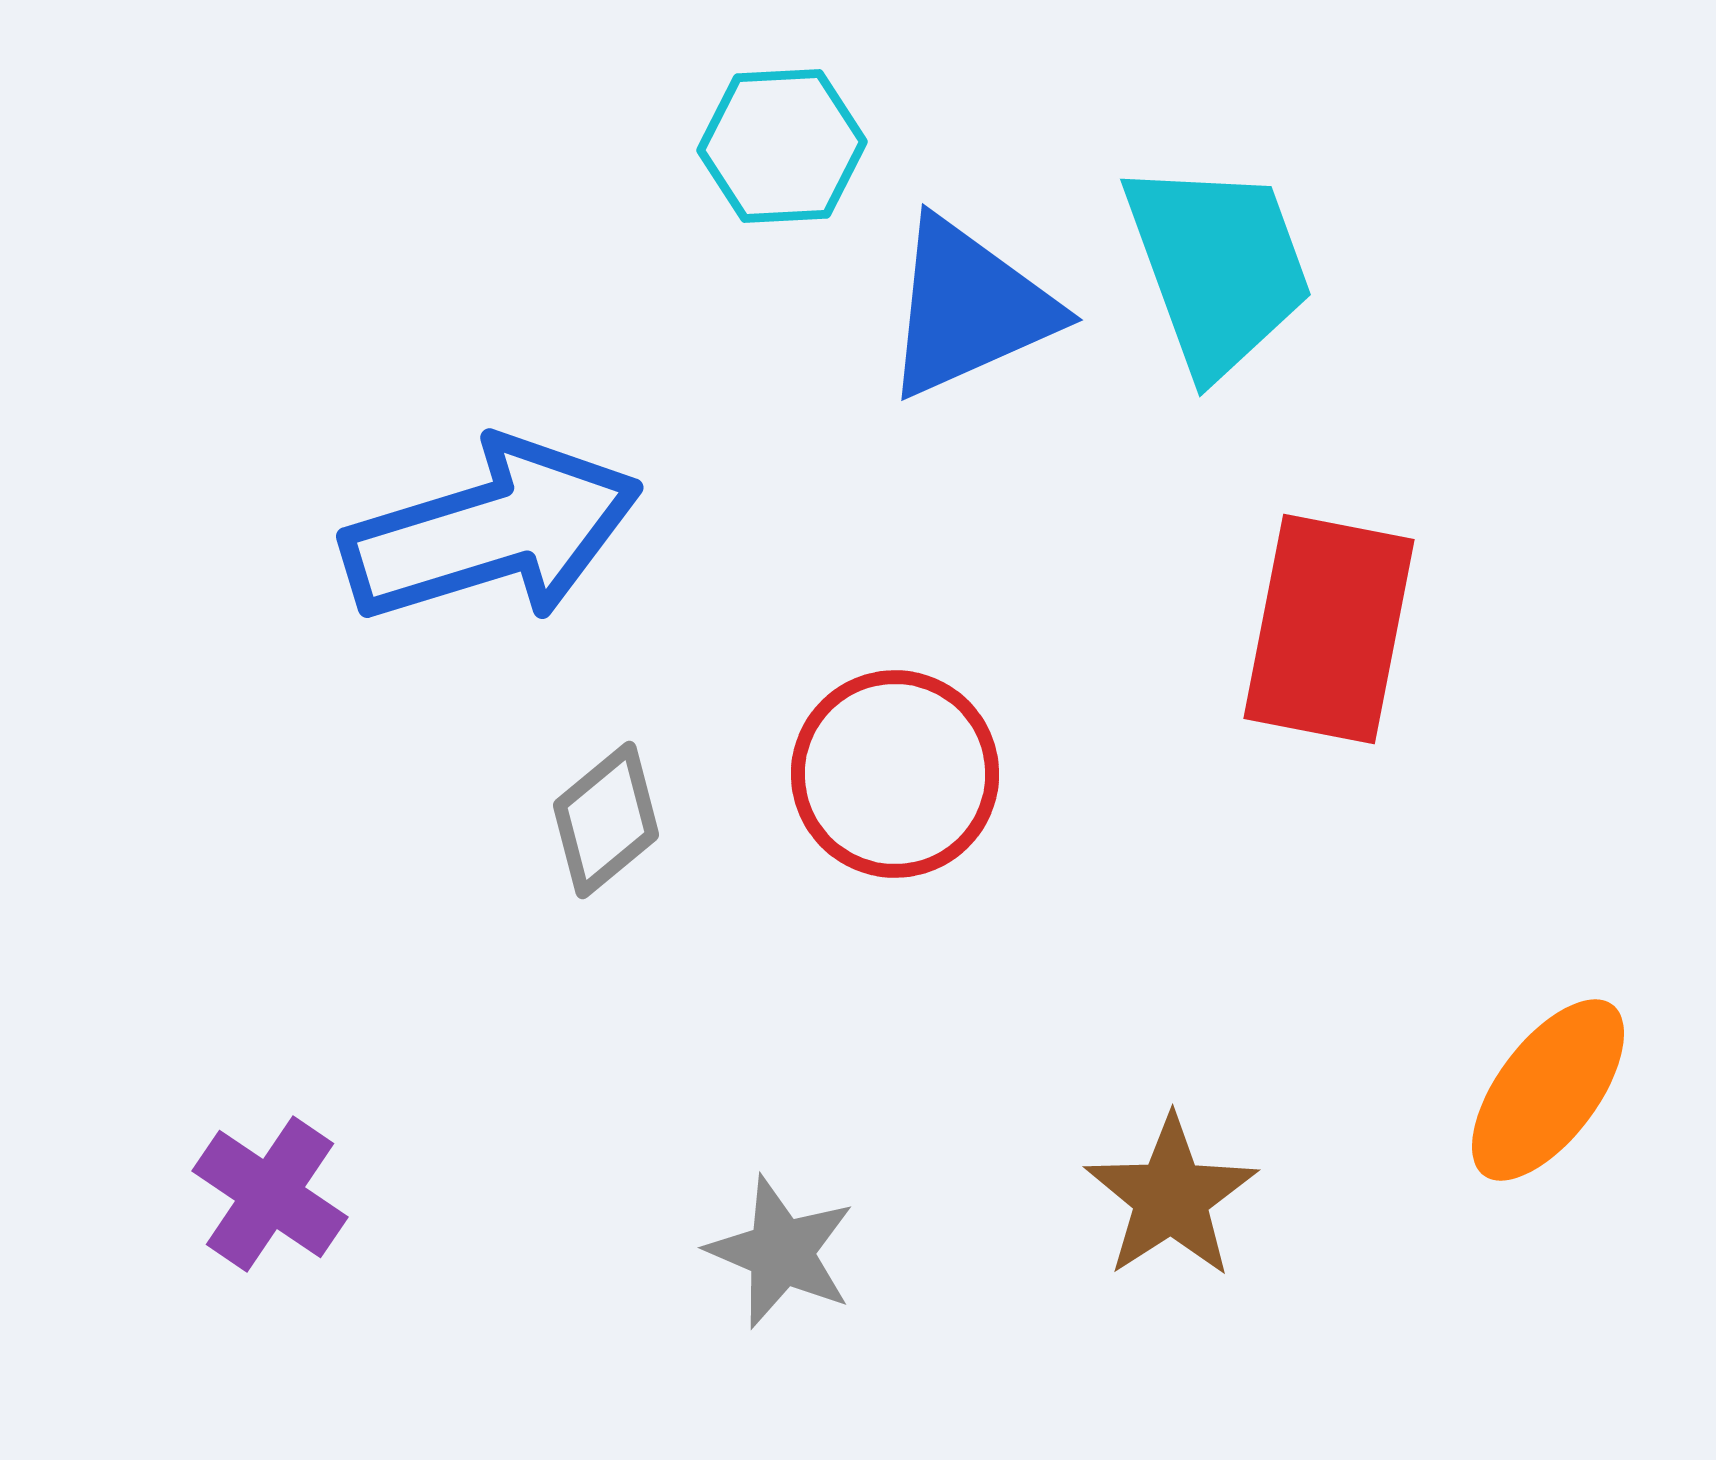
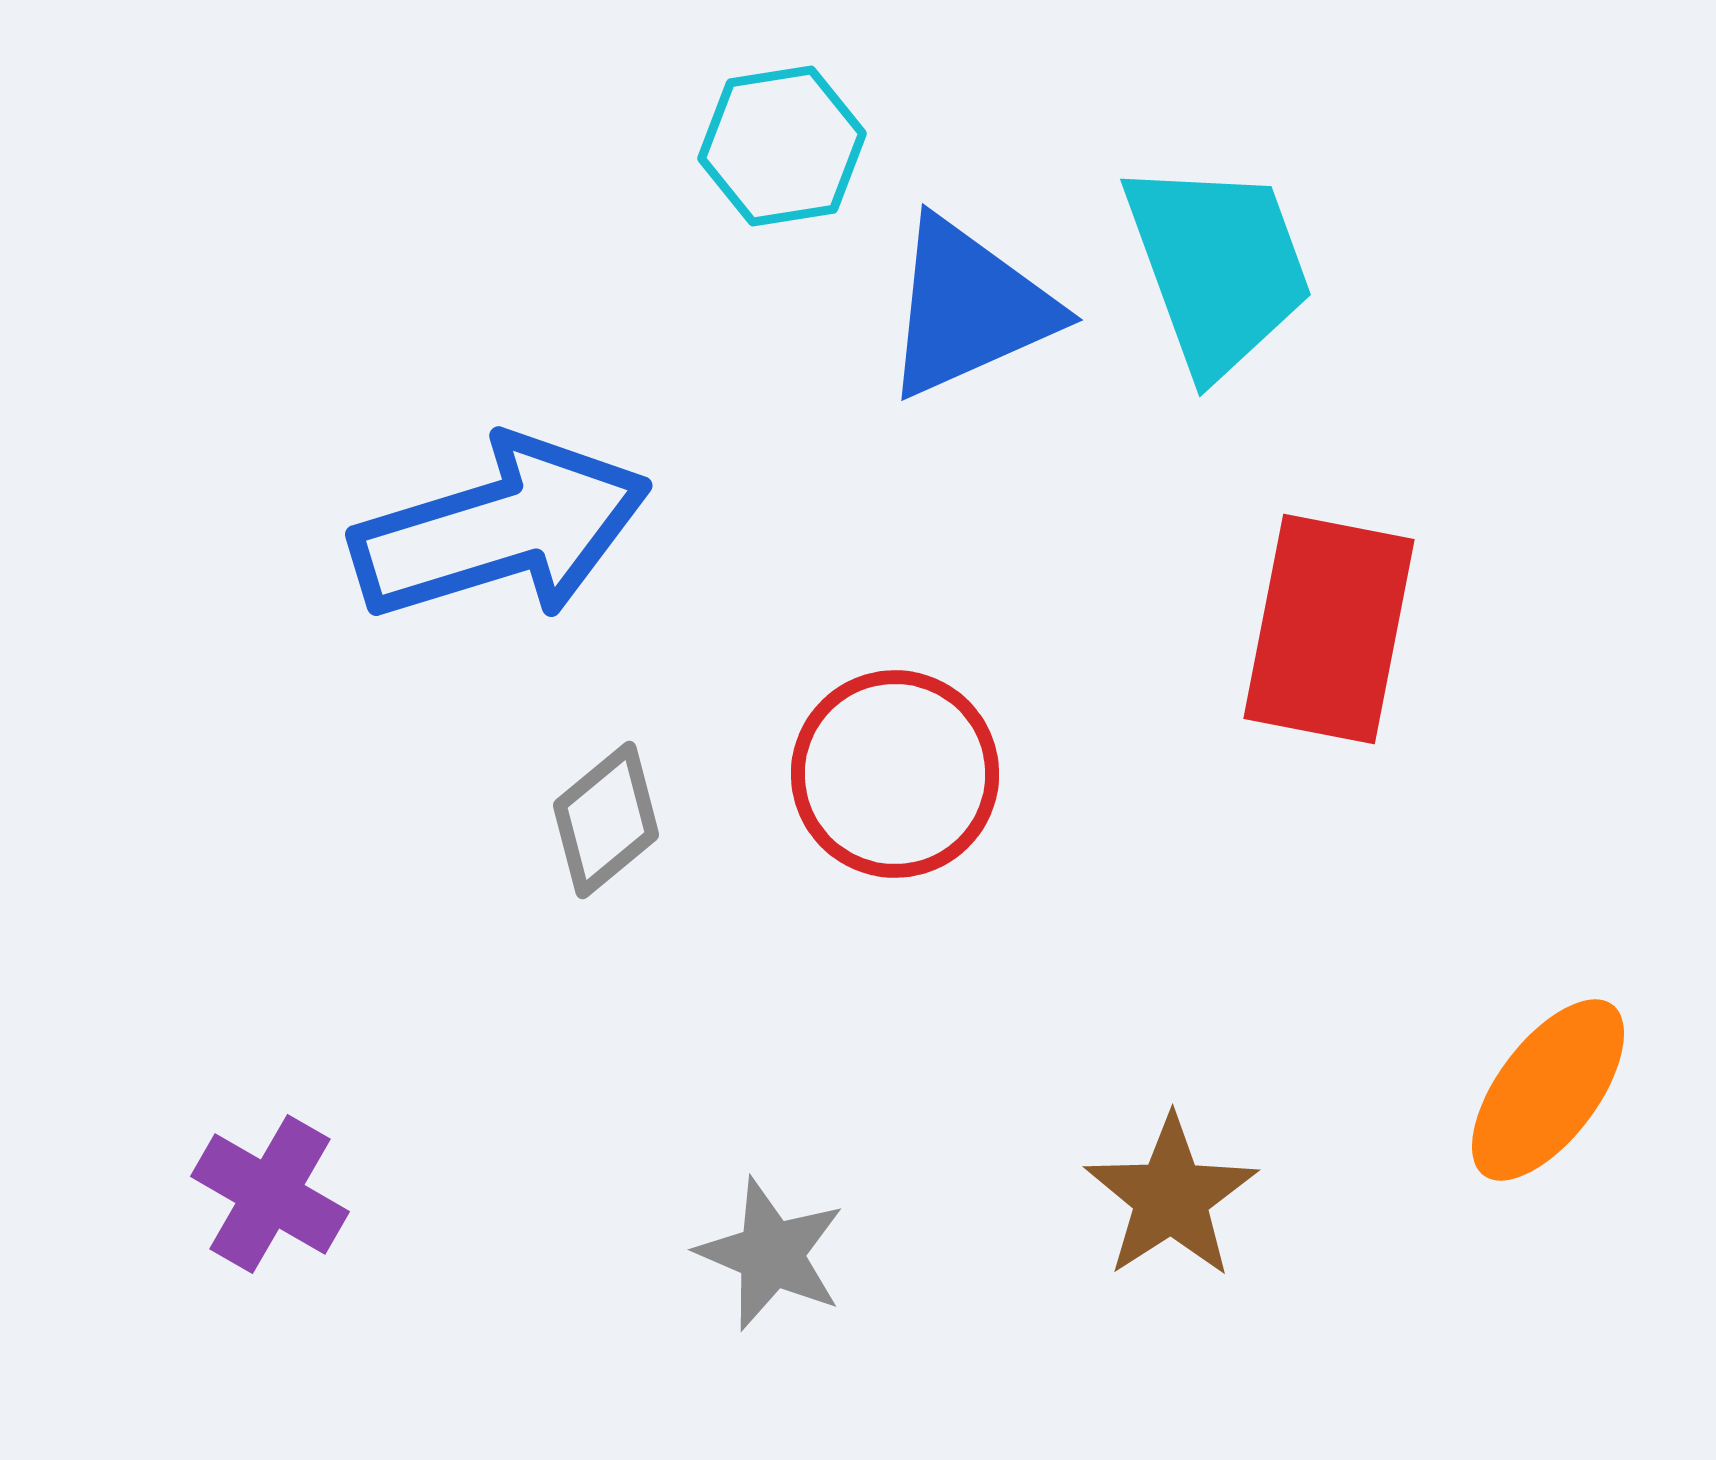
cyan hexagon: rotated 6 degrees counterclockwise
blue arrow: moved 9 px right, 2 px up
purple cross: rotated 4 degrees counterclockwise
gray star: moved 10 px left, 2 px down
